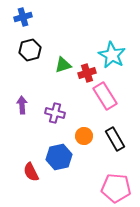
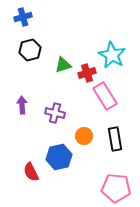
black rectangle: rotated 20 degrees clockwise
